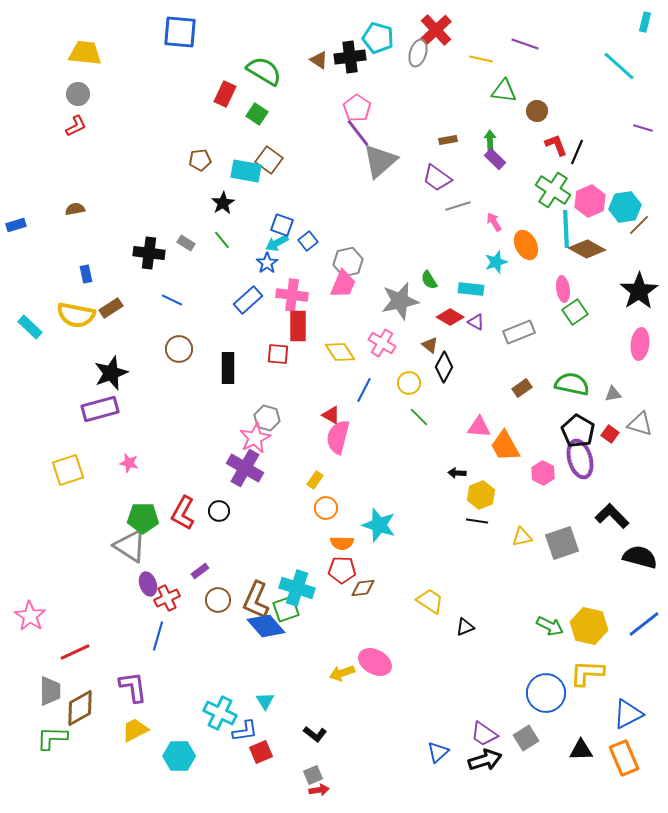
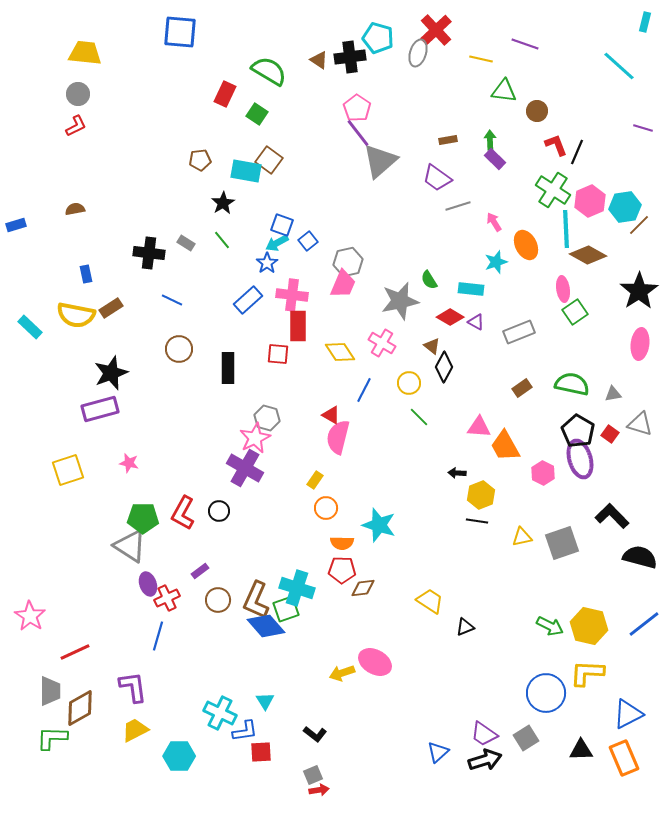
green semicircle at (264, 71): moved 5 px right
brown diamond at (587, 249): moved 1 px right, 6 px down
brown triangle at (430, 345): moved 2 px right, 1 px down
red square at (261, 752): rotated 20 degrees clockwise
